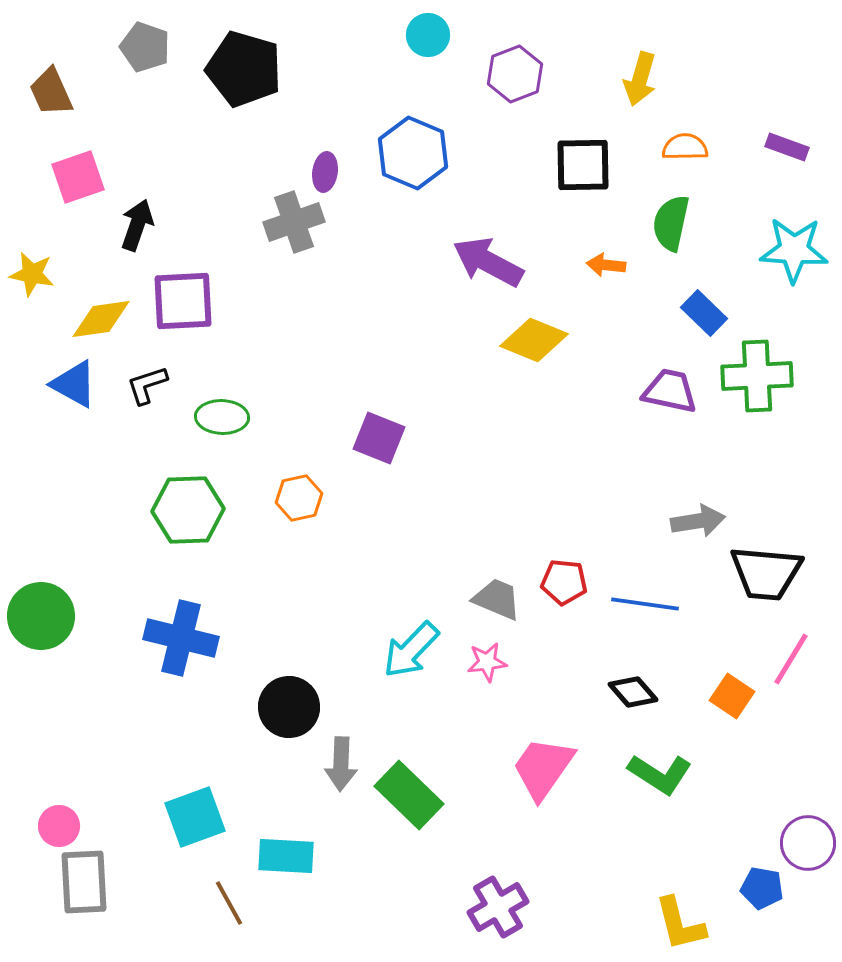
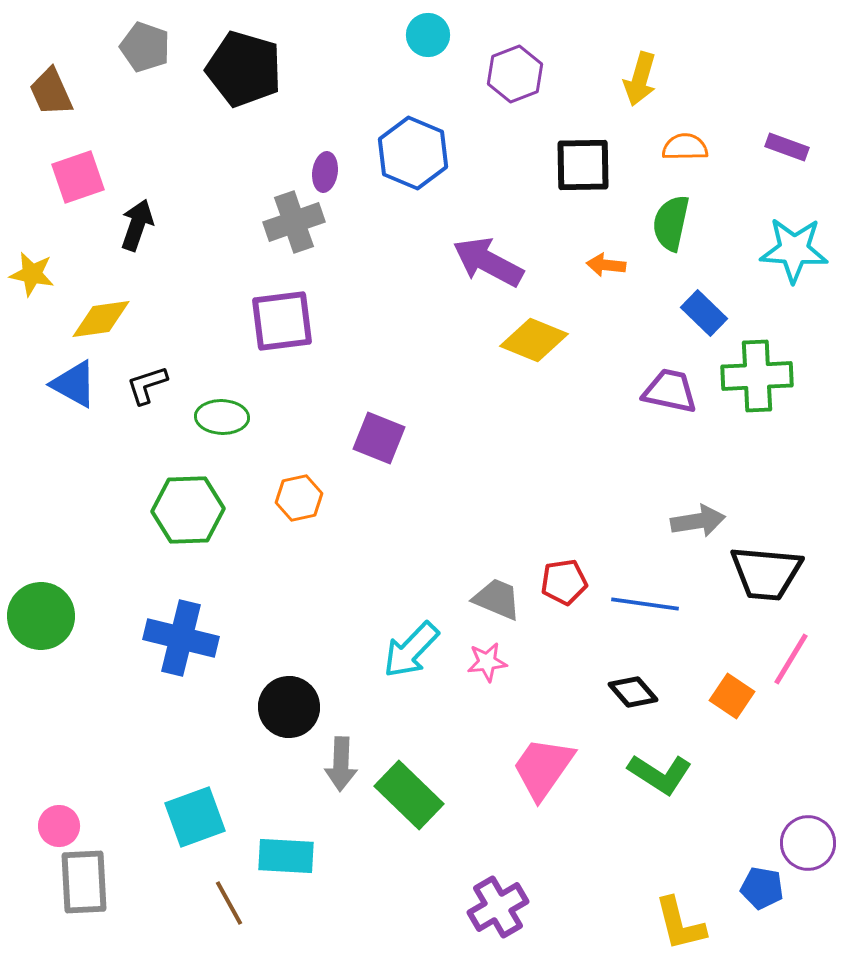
purple square at (183, 301): moved 99 px right, 20 px down; rotated 4 degrees counterclockwise
red pentagon at (564, 582): rotated 15 degrees counterclockwise
